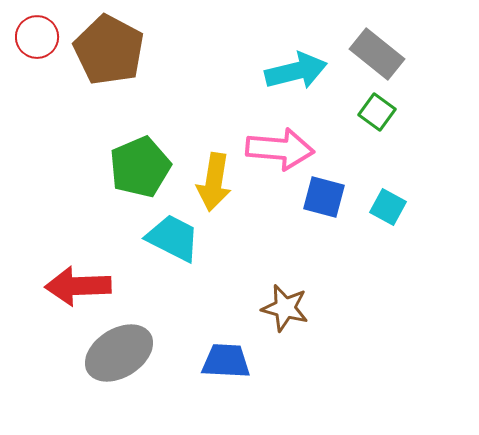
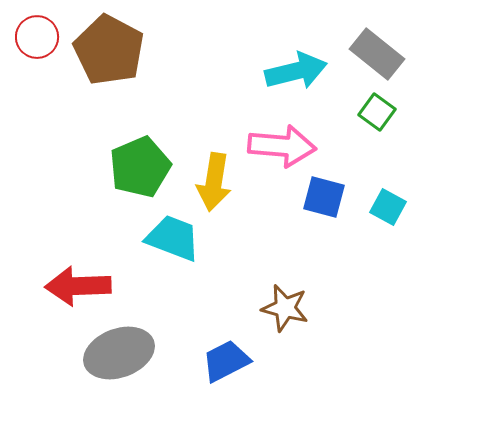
pink arrow: moved 2 px right, 3 px up
cyan trapezoid: rotated 6 degrees counterclockwise
gray ellipse: rotated 12 degrees clockwise
blue trapezoid: rotated 30 degrees counterclockwise
